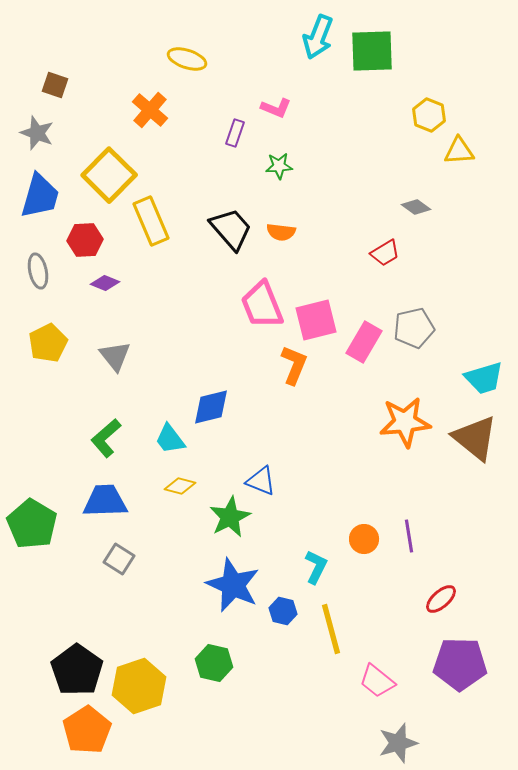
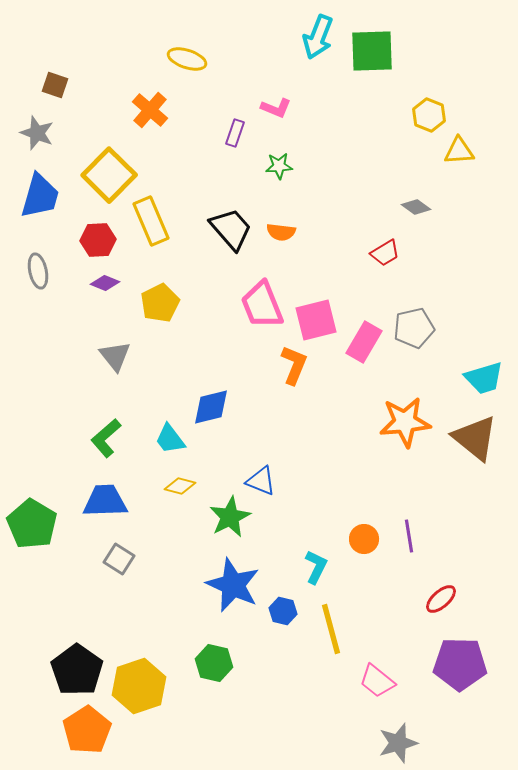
red hexagon at (85, 240): moved 13 px right
yellow pentagon at (48, 343): moved 112 px right, 40 px up
